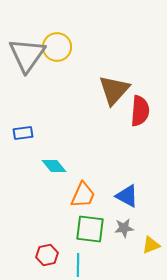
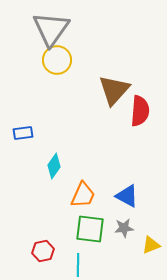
yellow circle: moved 13 px down
gray triangle: moved 24 px right, 26 px up
cyan diamond: rotated 75 degrees clockwise
red hexagon: moved 4 px left, 4 px up
